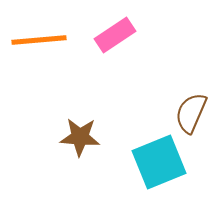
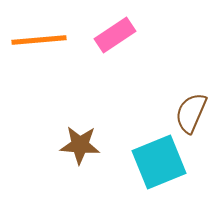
brown star: moved 8 px down
